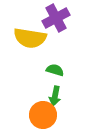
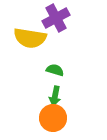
orange circle: moved 10 px right, 3 px down
